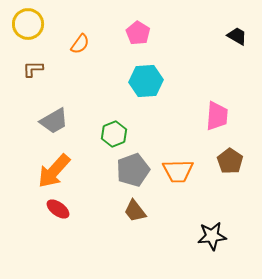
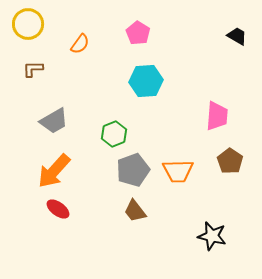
black star: rotated 20 degrees clockwise
